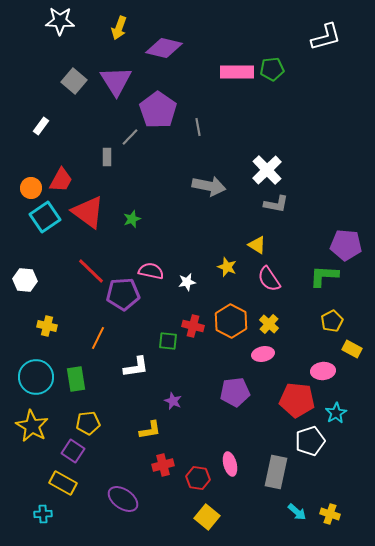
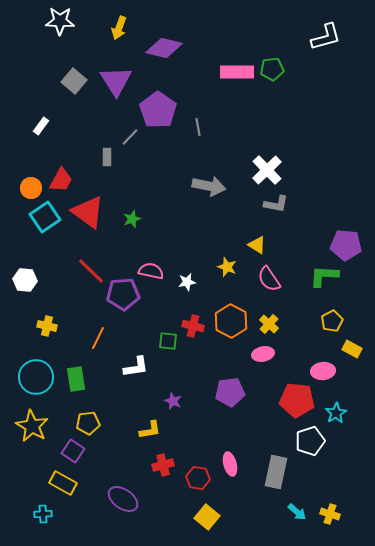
purple pentagon at (235, 392): moved 5 px left
